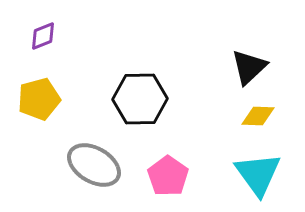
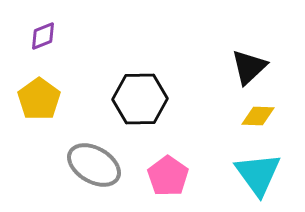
yellow pentagon: rotated 21 degrees counterclockwise
